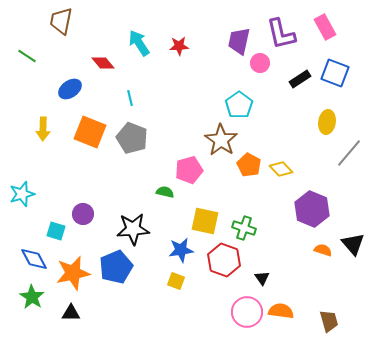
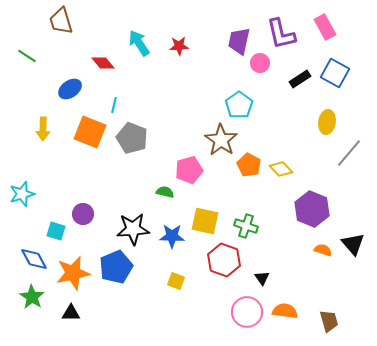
brown trapezoid at (61, 21): rotated 28 degrees counterclockwise
blue square at (335, 73): rotated 8 degrees clockwise
cyan line at (130, 98): moved 16 px left, 7 px down; rotated 28 degrees clockwise
green cross at (244, 228): moved 2 px right, 2 px up
blue star at (181, 250): moved 9 px left, 14 px up; rotated 10 degrees clockwise
orange semicircle at (281, 311): moved 4 px right
